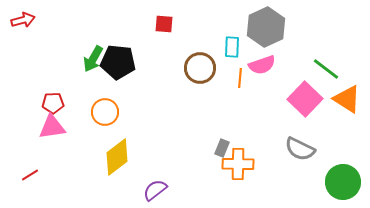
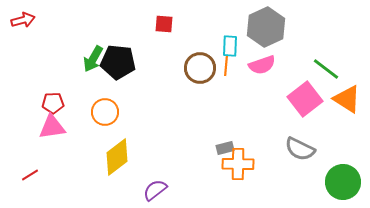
cyan rectangle: moved 2 px left, 1 px up
orange line: moved 14 px left, 12 px up
pink square: rotated 8 degrees clockwise
gray rectangle: moved 3 px right; rotated 54 degrees clockwise
